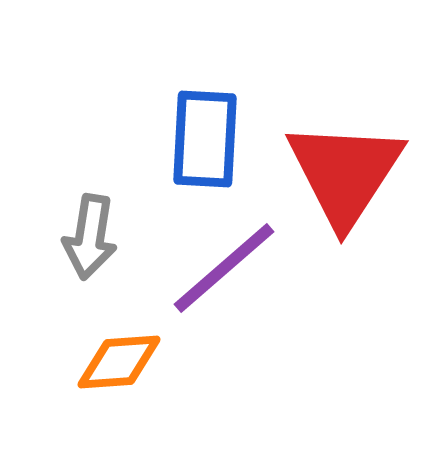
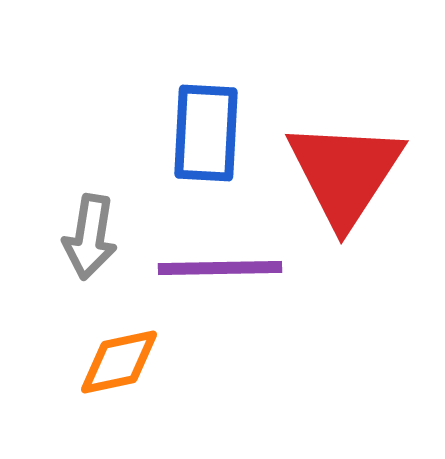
blue rectangle: moved 1 px right, 6 px up
purple line: moved 4 px left; rotated 40 degrees clockwise
orange diamond: rotated 8 degrees counterclockwise
